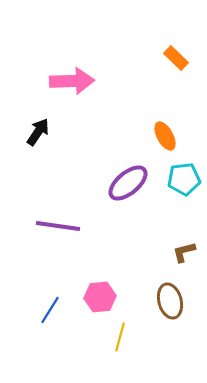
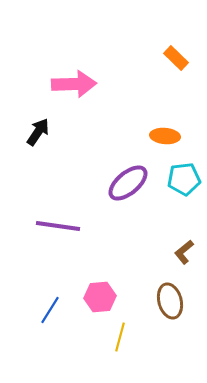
pink arrow: moved 2 px right, 3 px down
orange ellipse: rotated 56 degrees counterclockwise
brown L-shape: rotated 25 degrees counterclockwise
